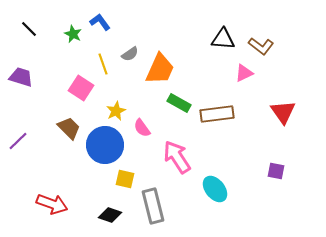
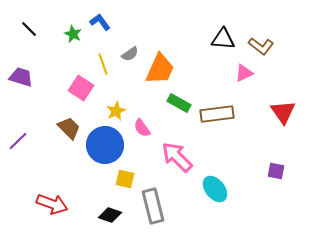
pink arrow: rotated 12 degrees counterclockwise
